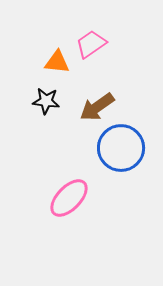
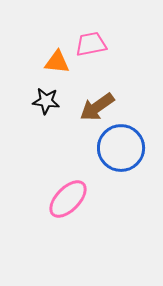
pink trapezoid: rotated 24 degrees clockwise
pink ellipse: moved 1 px left, 1 px down
